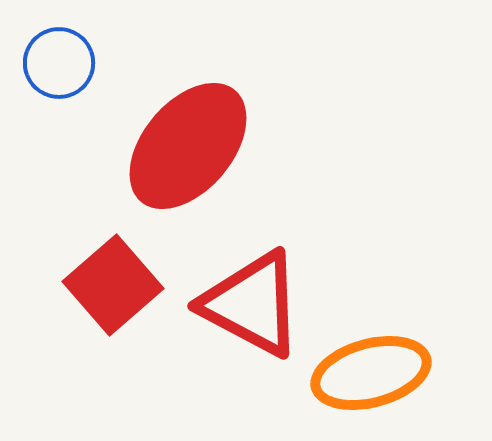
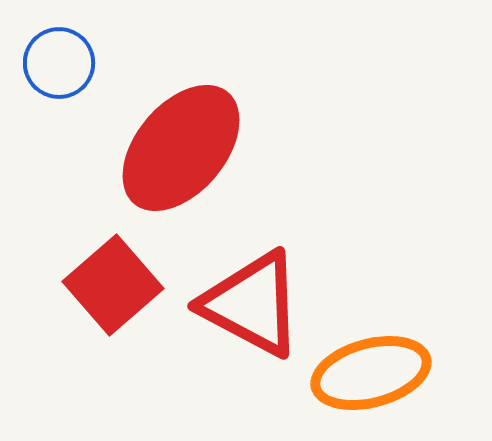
red ellipse: moved 7 px left, 2 px down
